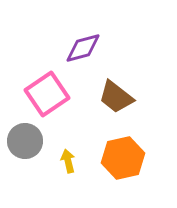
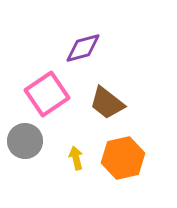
brown trapezoid: moved 9 px left, 6 px down
yellow arrow: moved 8 px right, 3 px up
